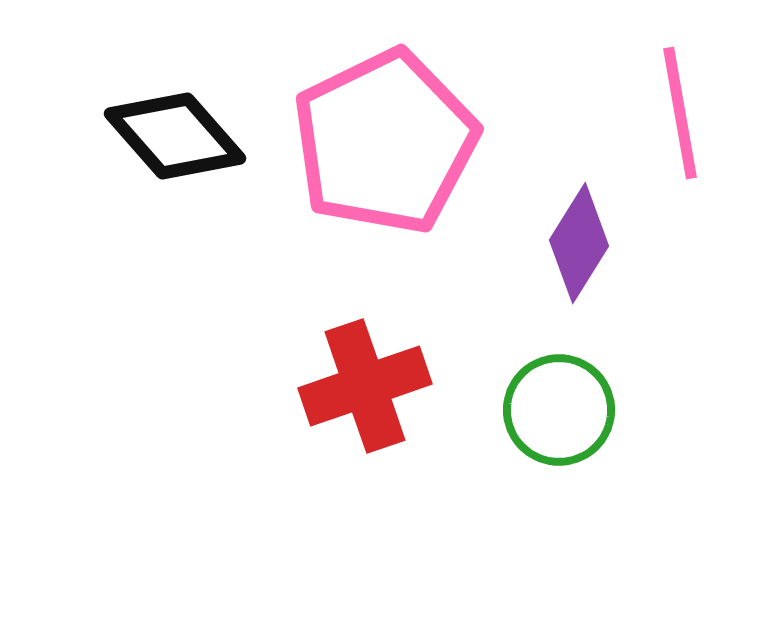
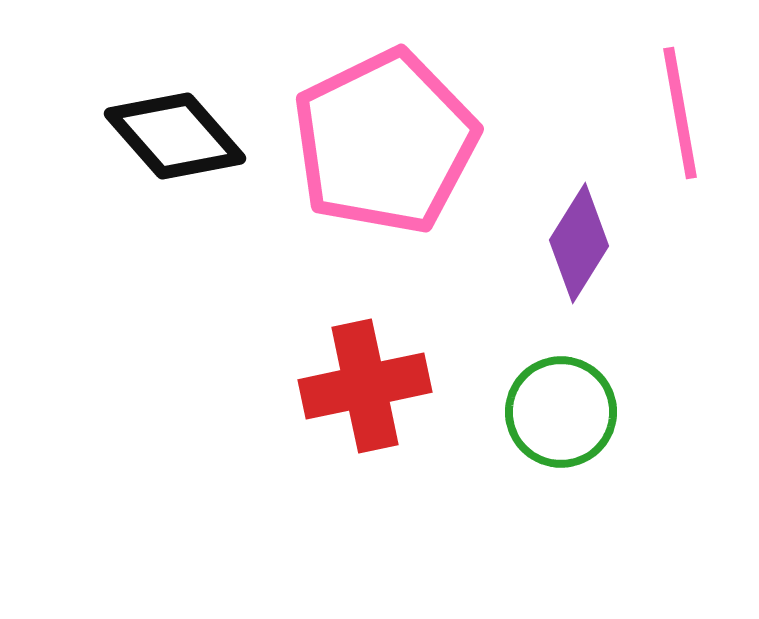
red cross: rotated 7 degrees clockwise
green circle: moved 2 px right, 2 px down
